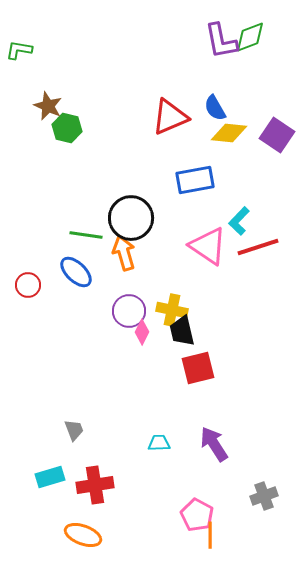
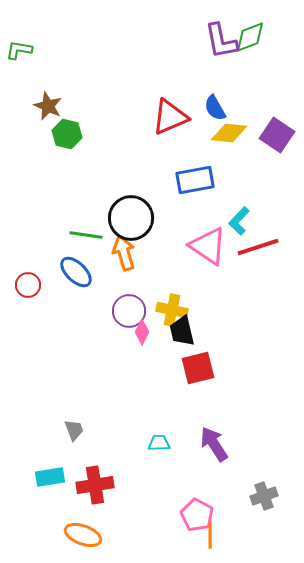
green hexagon: moved 6 px down
cyan rectangle: rotated 8 degrees clockwise
